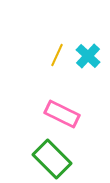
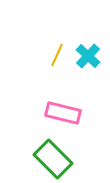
pink rectangle: moved 1 px right, 1 px up; rotated 12 degrees counterclockwise
green rectangle: moved 1 px right
